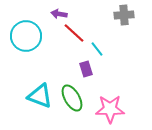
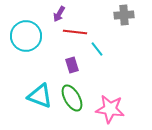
purple arrow: rotated 70 degrees counterclockwise
red line: moved 1 px right, 1 px up; rotated 35 degrees counterclockwise
purple rectangle: moved 14 px left, 4 px up
pink star: rotated 8 degrees clockwise
